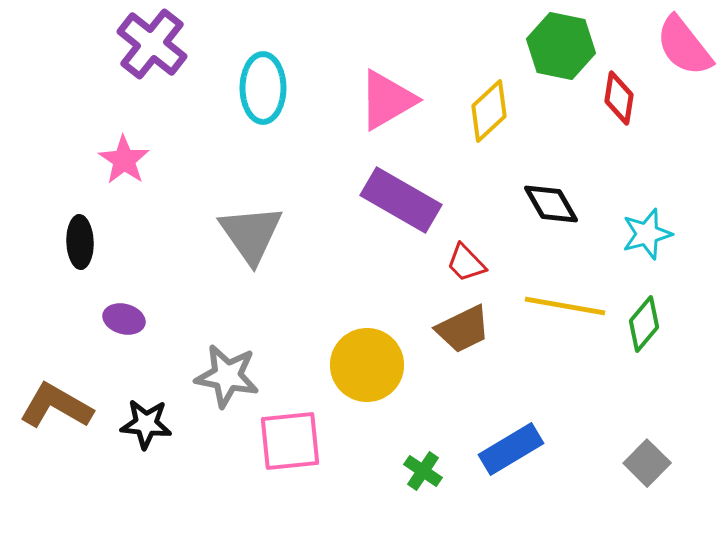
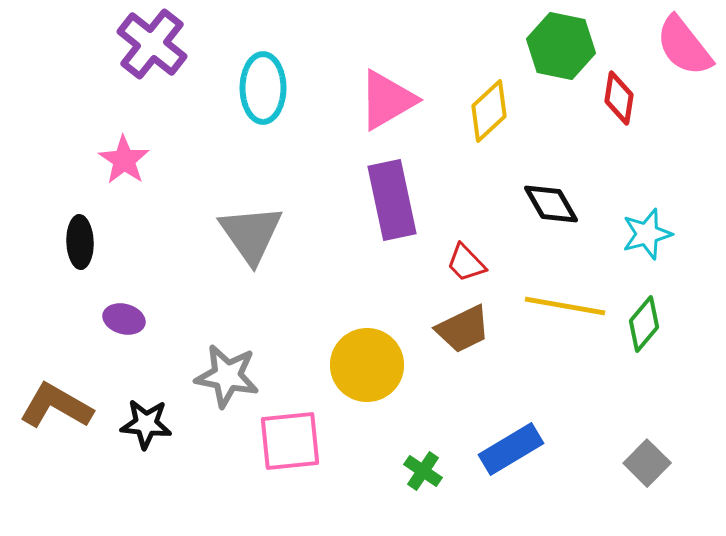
purple rectangle: moved 9 px left; rotated 48 degrees clockwise
